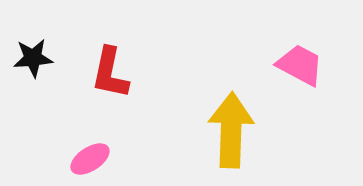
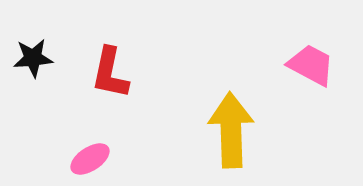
pink trapezoid: moved 11 px right
yellow arrow: rotated 4 degrees counterclockwise
